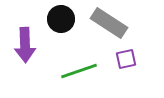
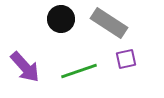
purple arrow: moved 22 px down; rotated 40 degrees counterclockwise
